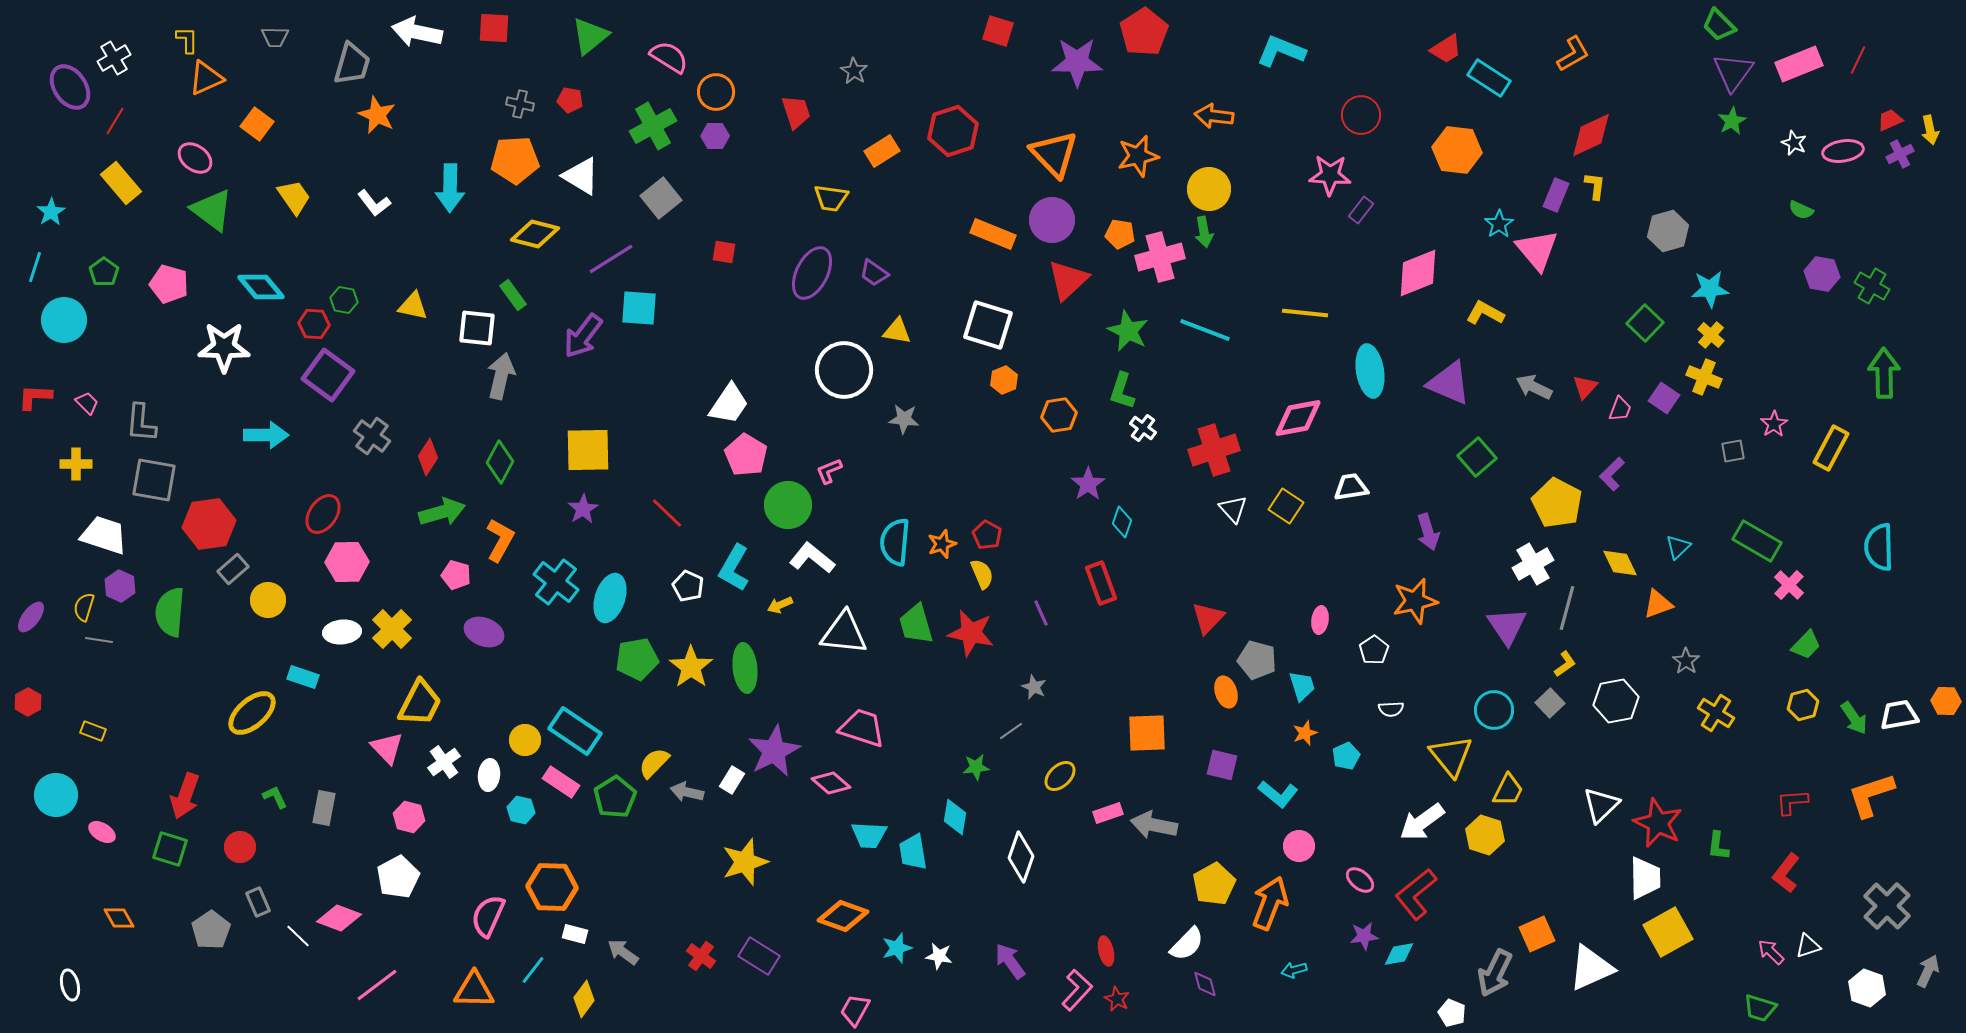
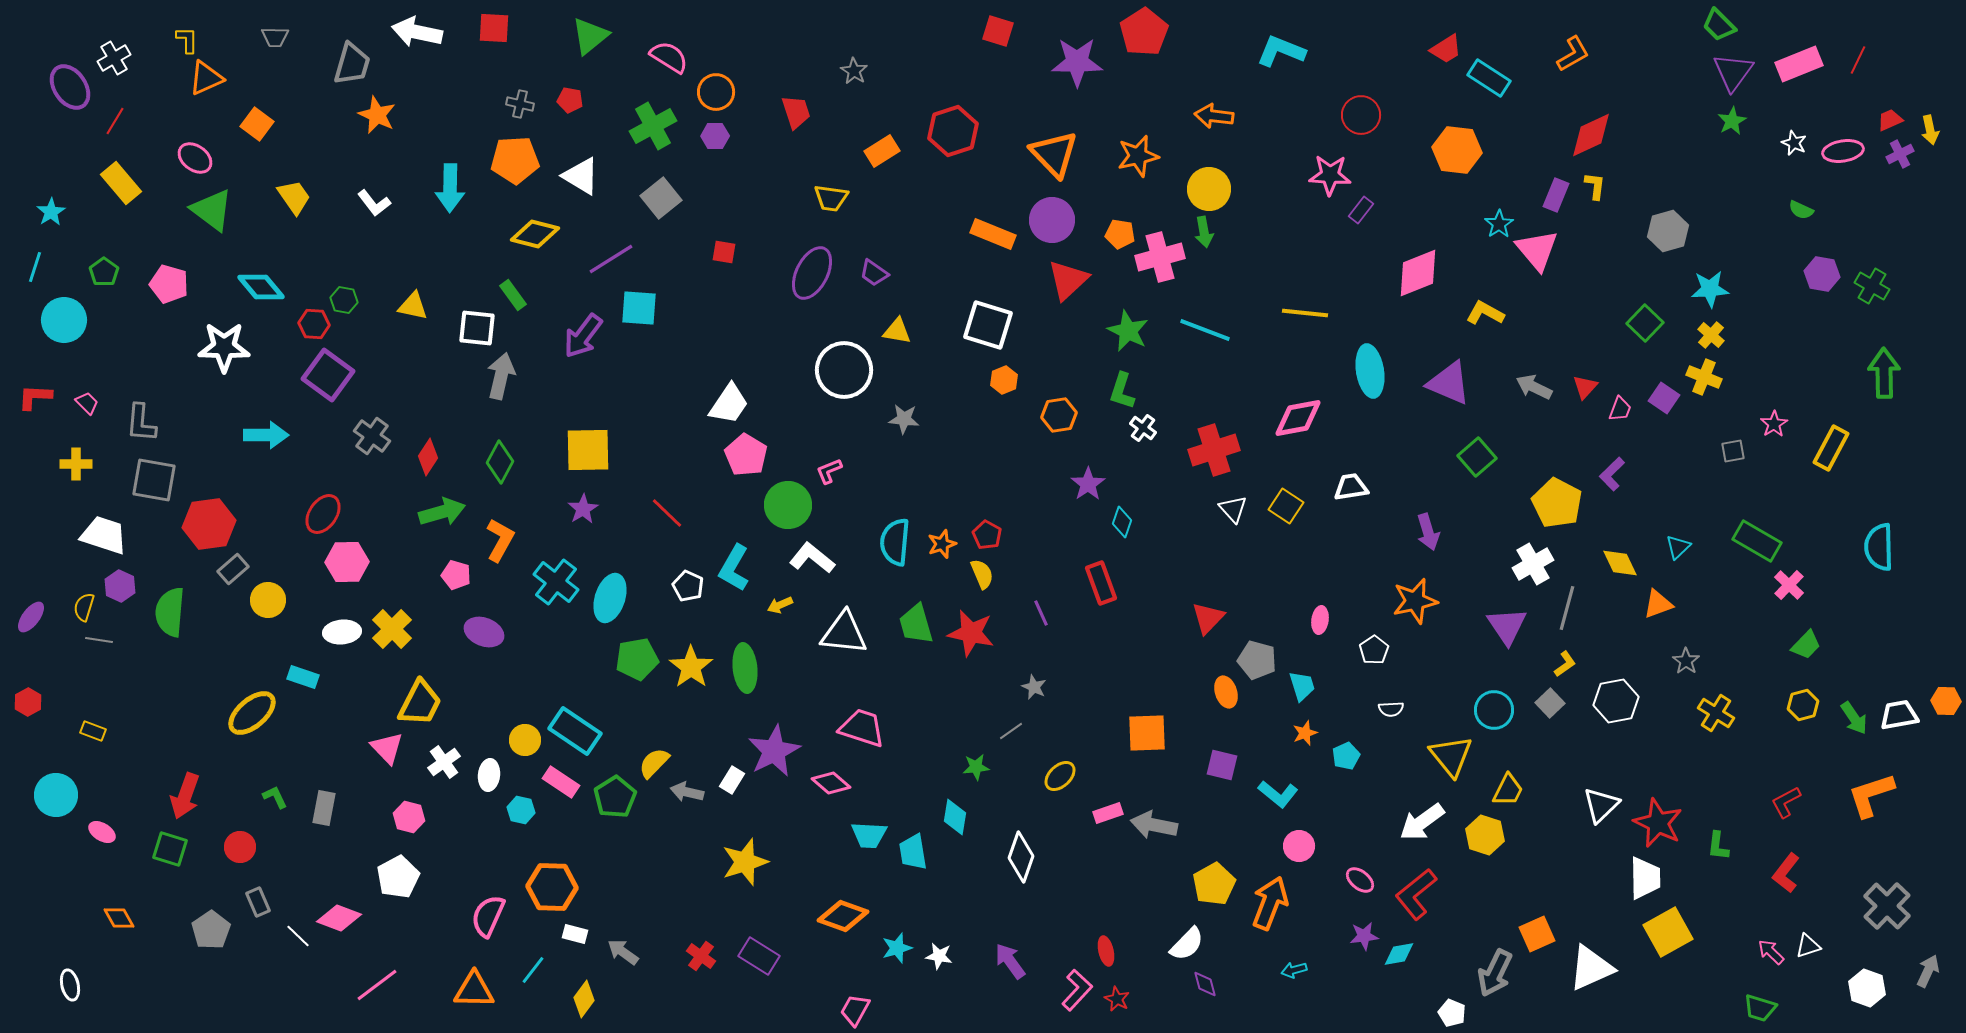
red L-shape at (1792, 802): moved 6 px left; rotated 24 degrees counterclockwise
